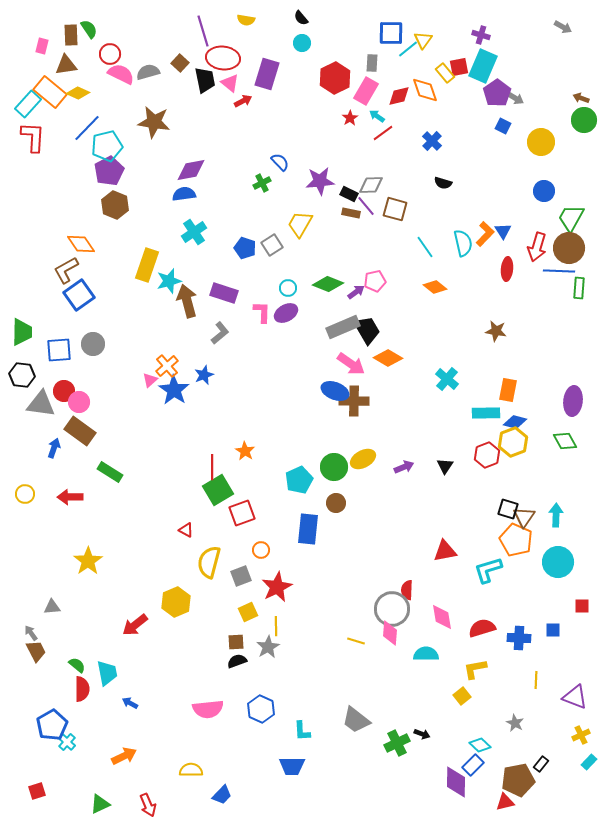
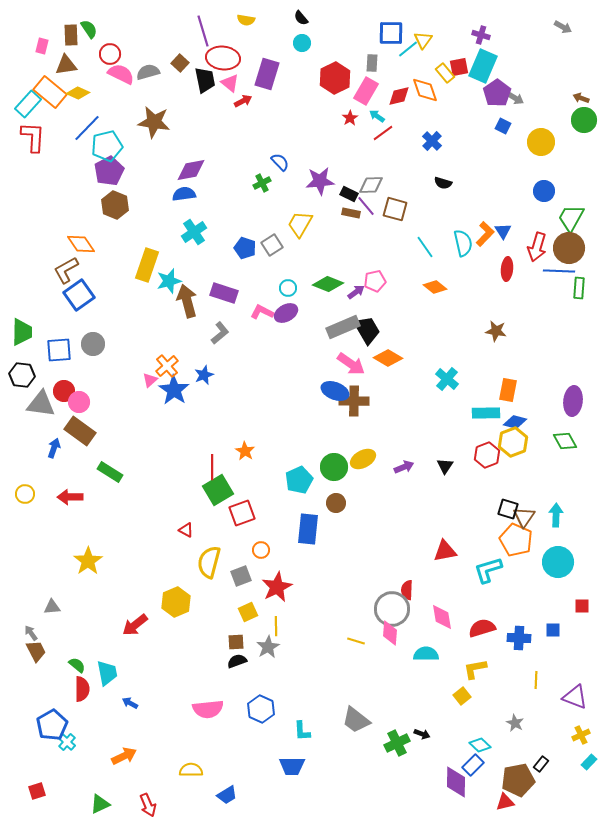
pink L-shape at (262, 312): rotated 65 degrees counterclockwise
blue trapezoid at (222, 795): moved 5 px right; rotated 15 degrees clockwise
